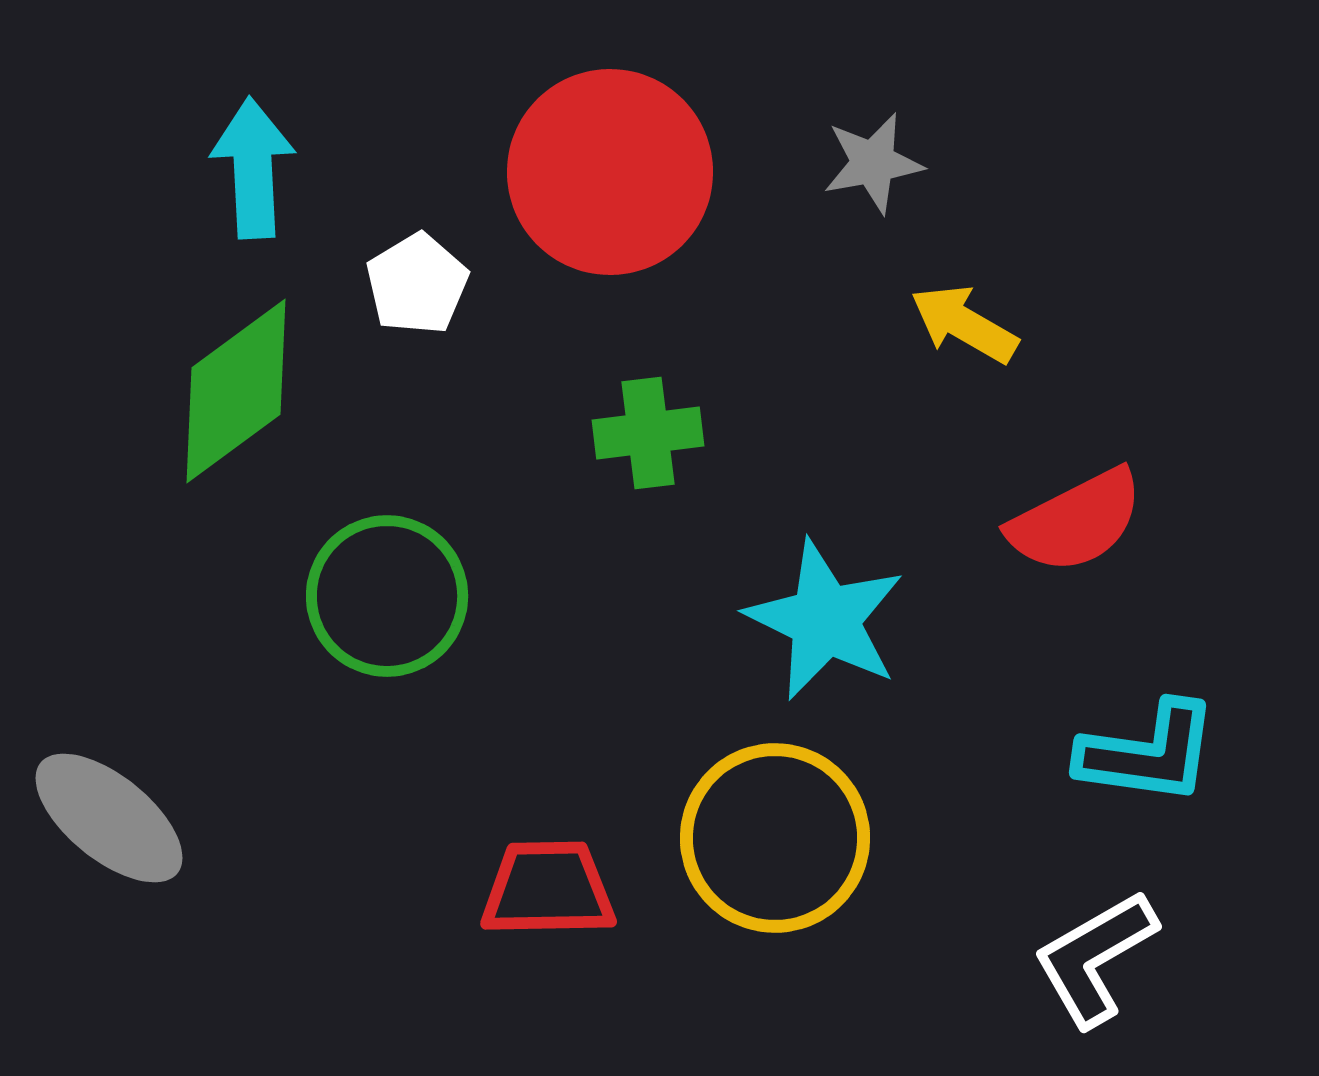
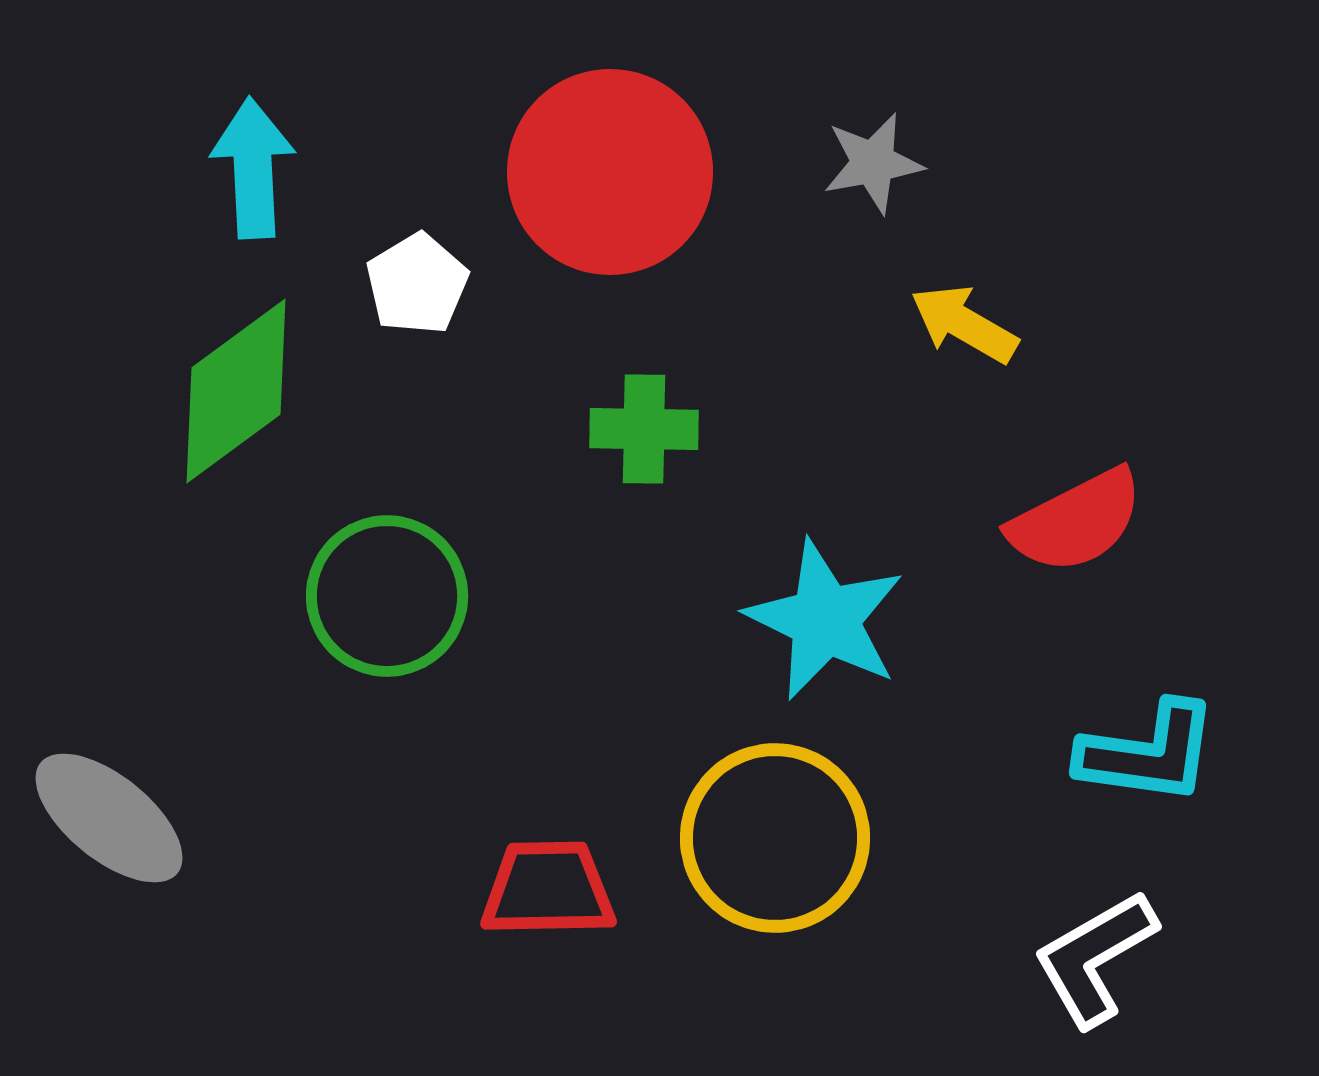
green cross: moved 4 px left, 4 px up; rotated 8 degrees clockwise
